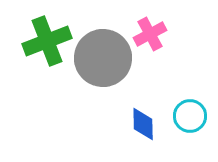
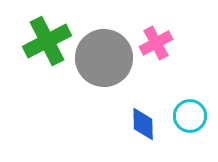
pink cross: moved 6 px right, 9 px down
green cross: rotated 6 degrees counterclockwise
gray circle: moved 1 px right
